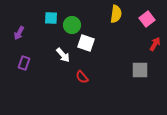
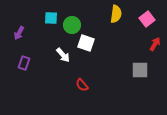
red semicircle: moved 8 px down
